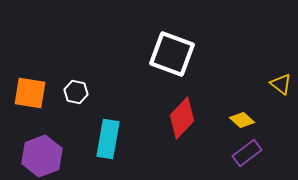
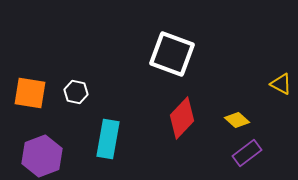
yellow triangle: rotated 10 degrees counterclockwise
yellow diamond: moved 5 px left
